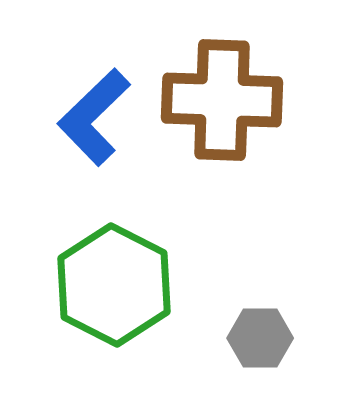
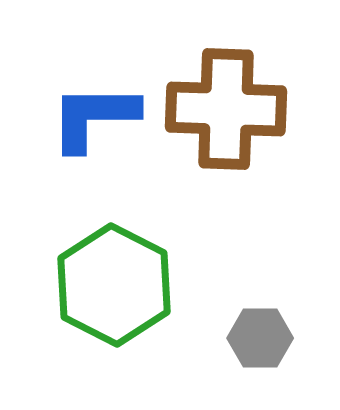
brown cross: moved 4 px right, 9 px down
blue L-shape: rotated 44 degrees clockwise
